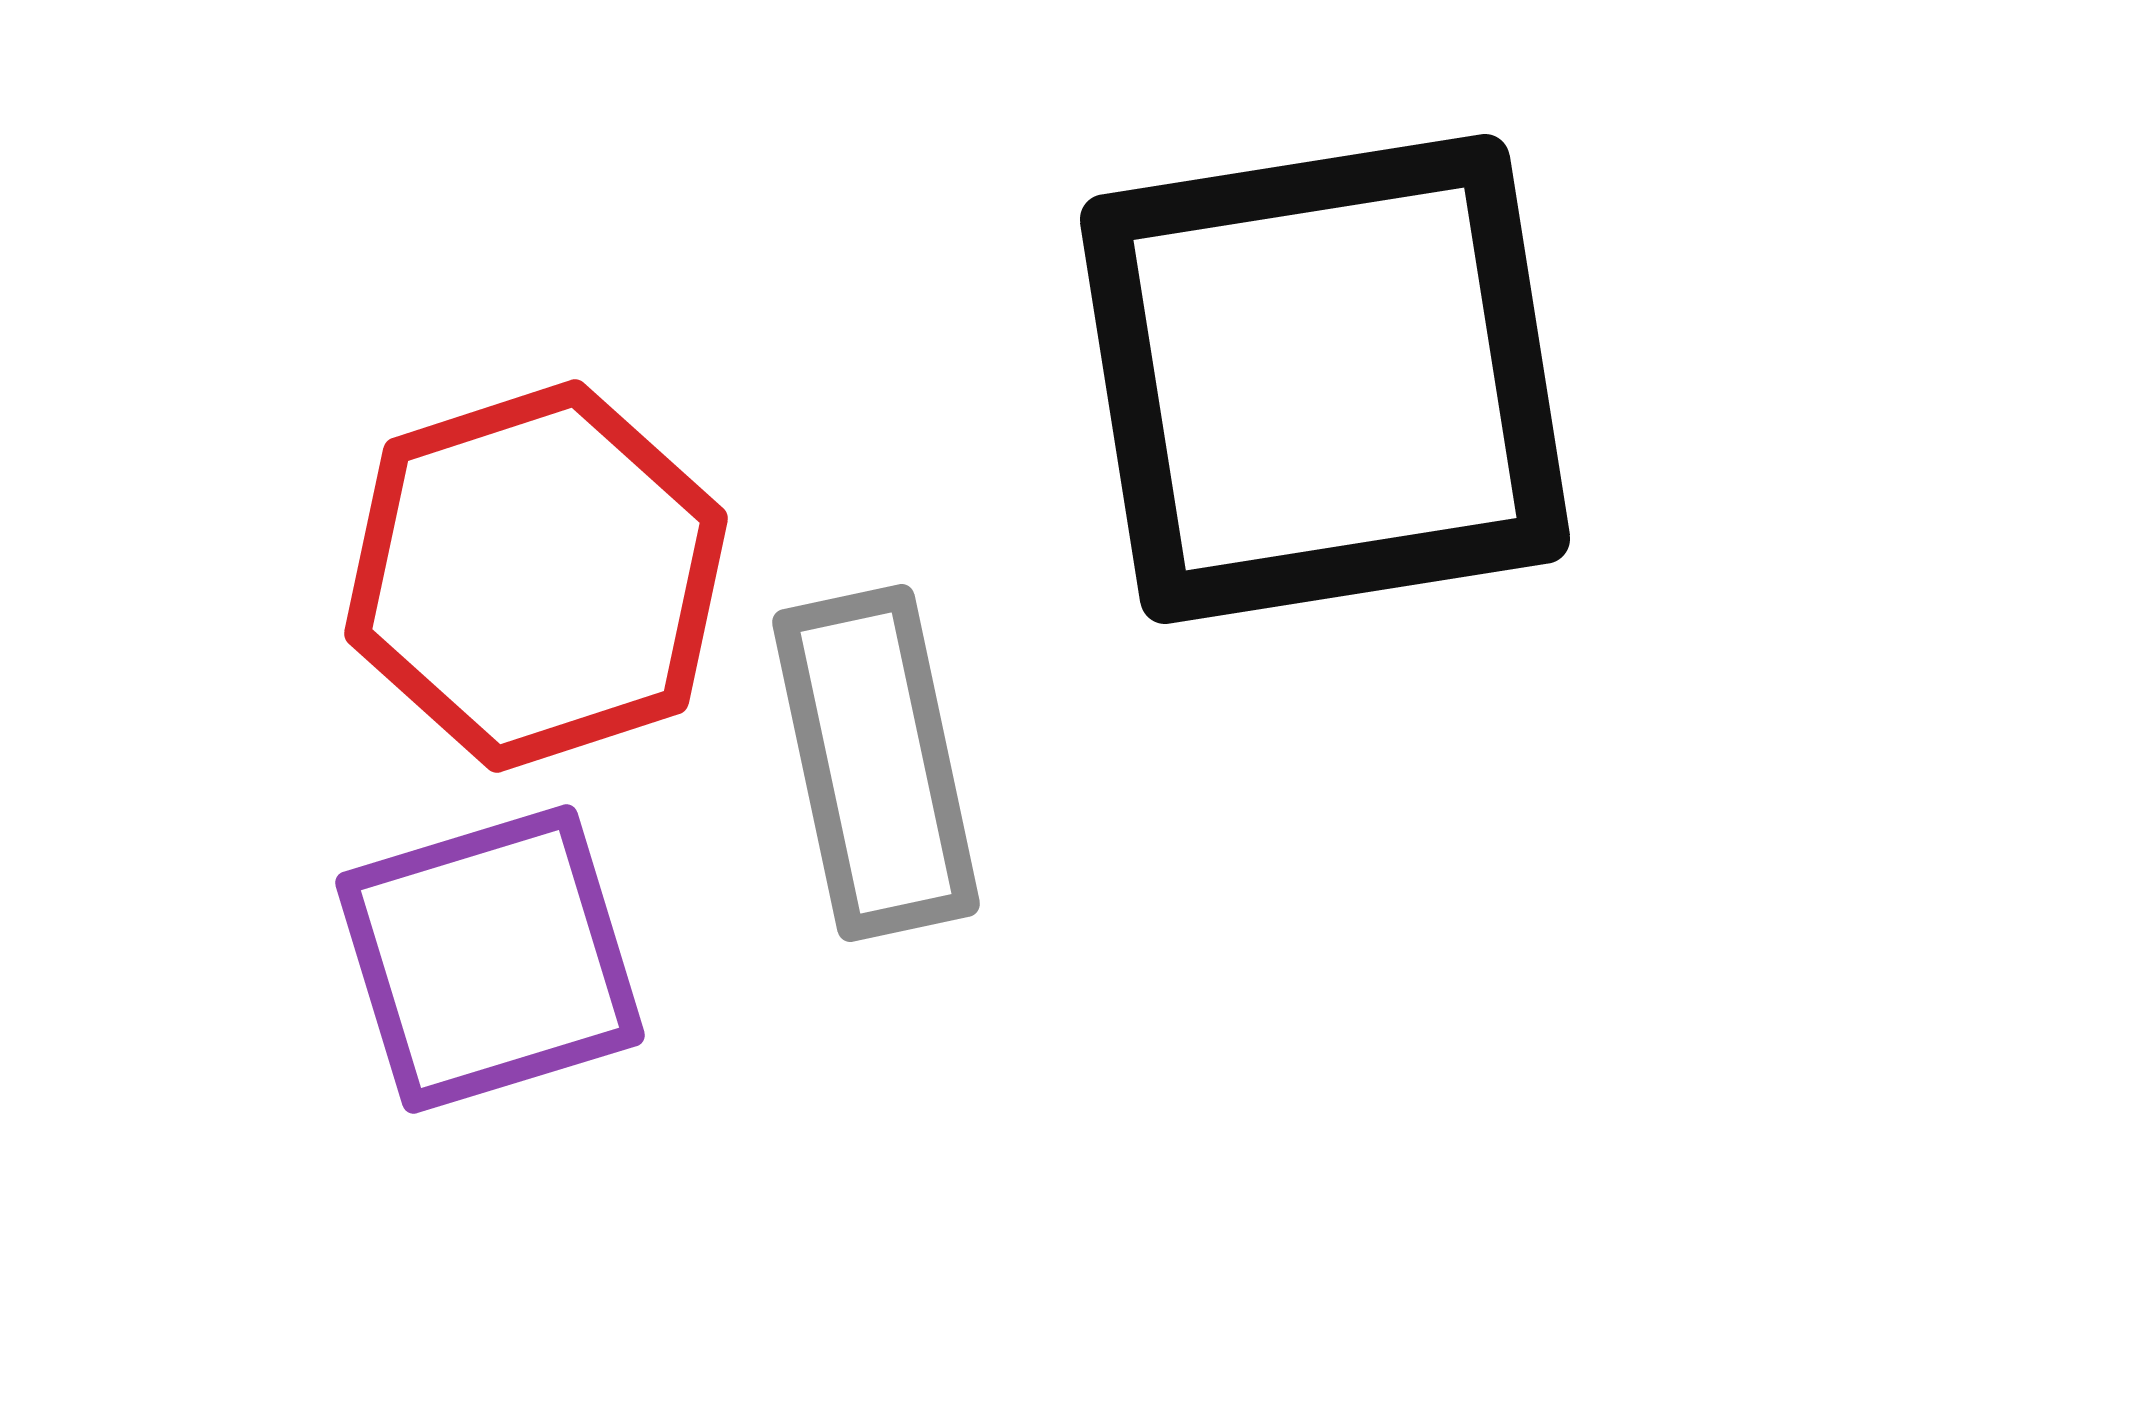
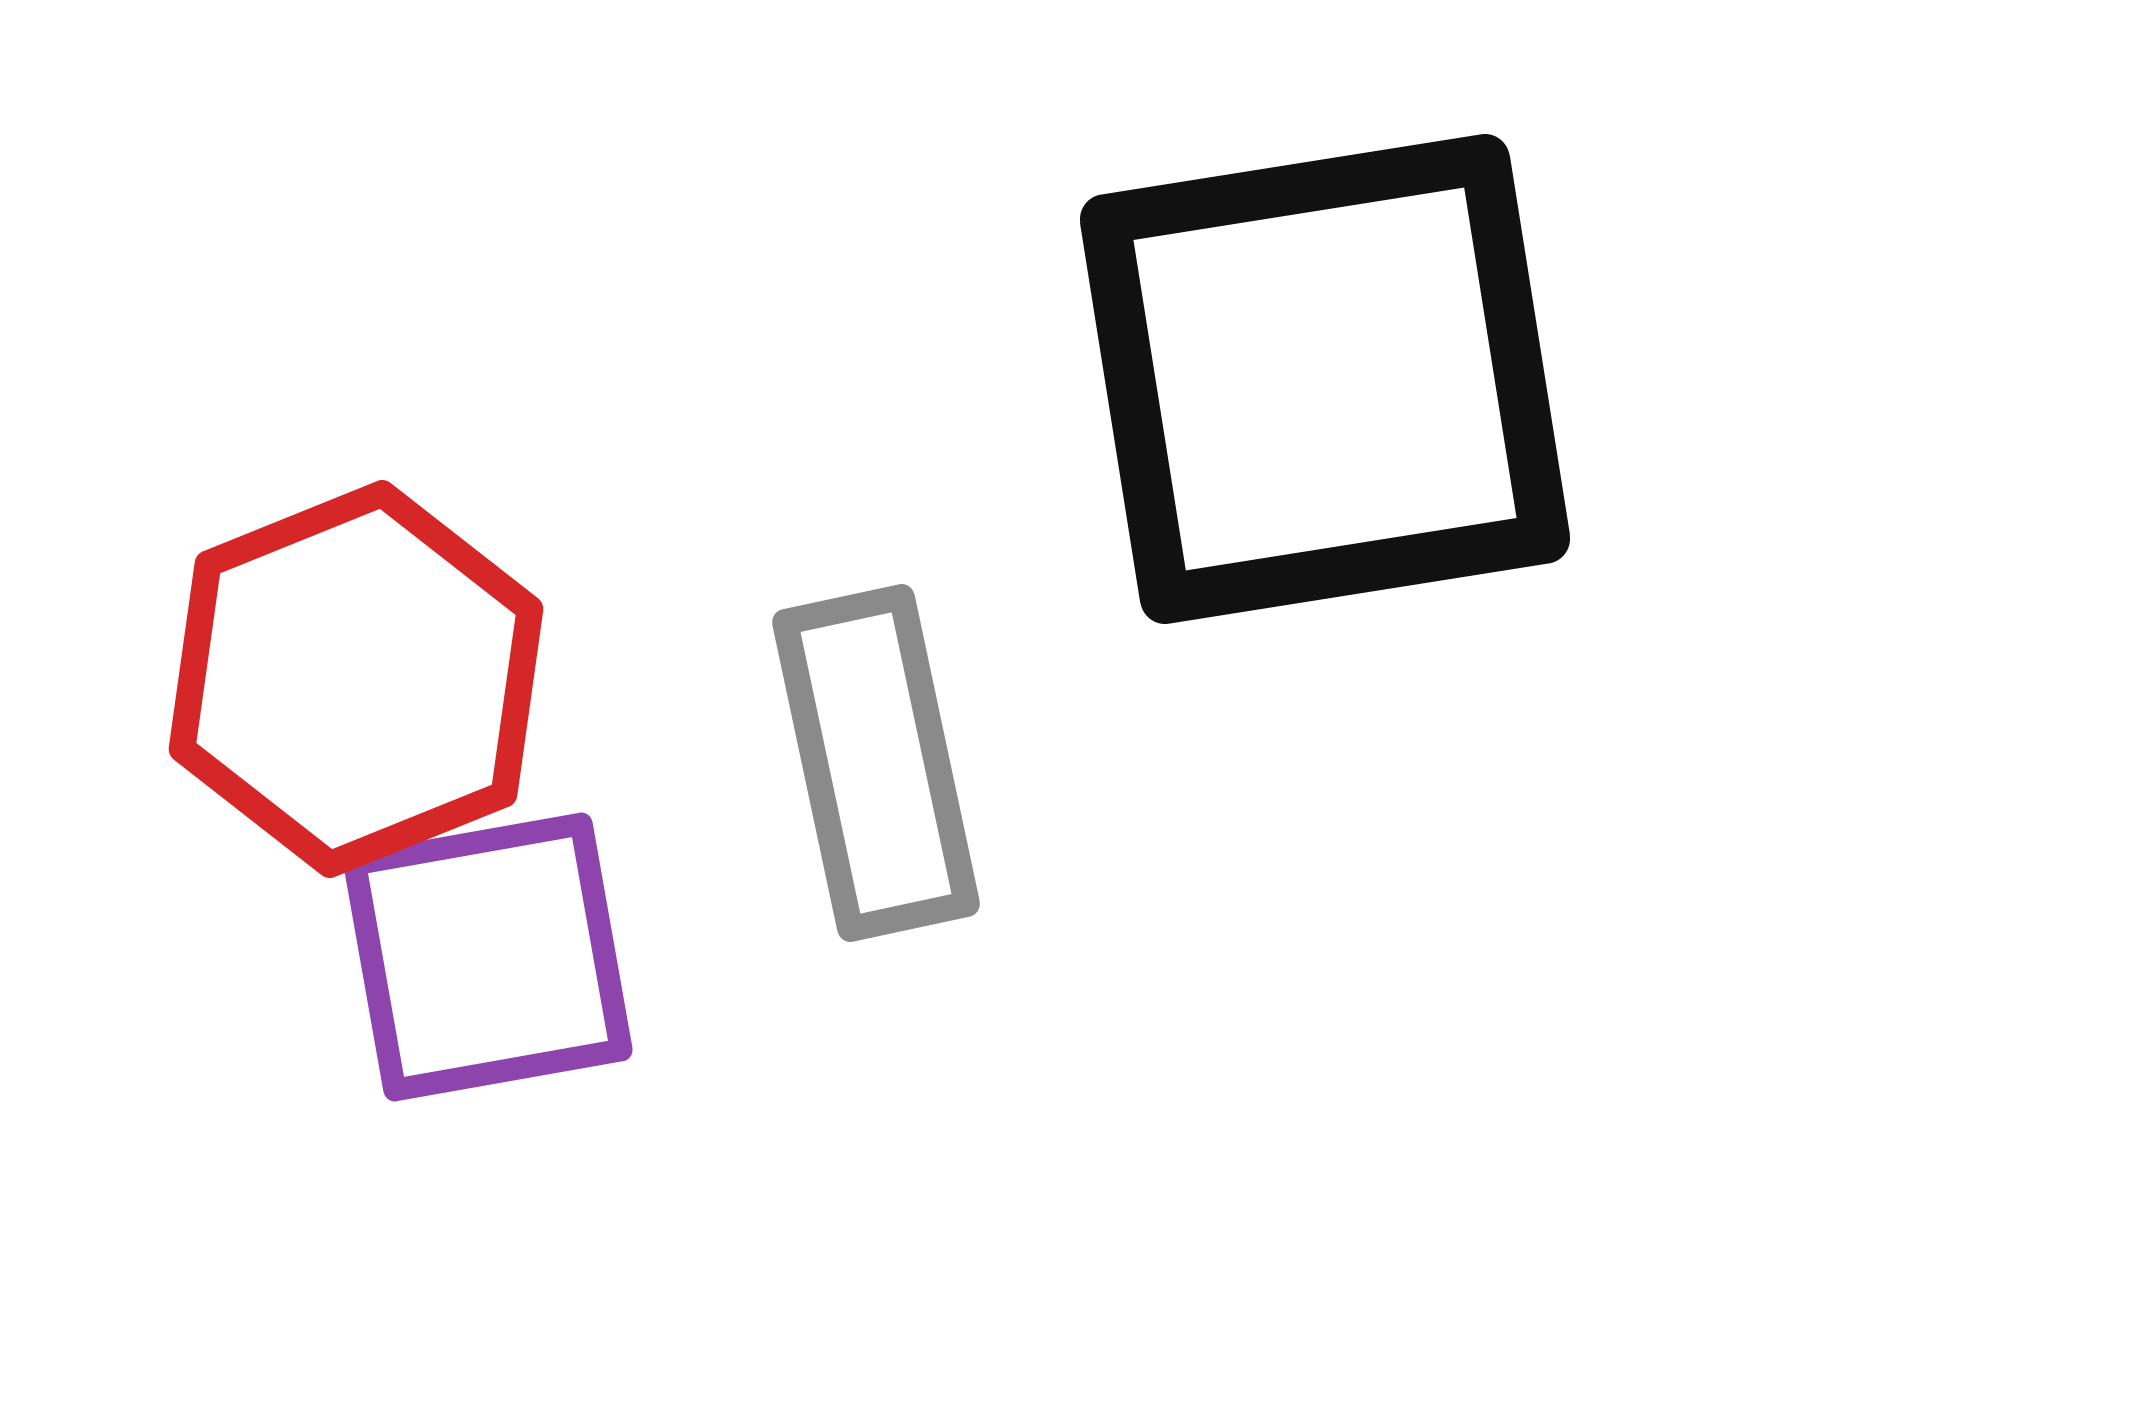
red hexagon: moved 180 px left, 103 px down; rotated 4 degrees counterclockwise
purple square: moved 2 px left, 2 px up; rotated 7 degrees clockwise
